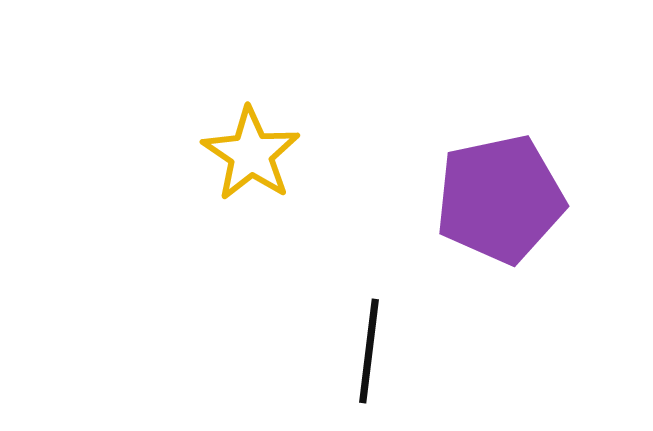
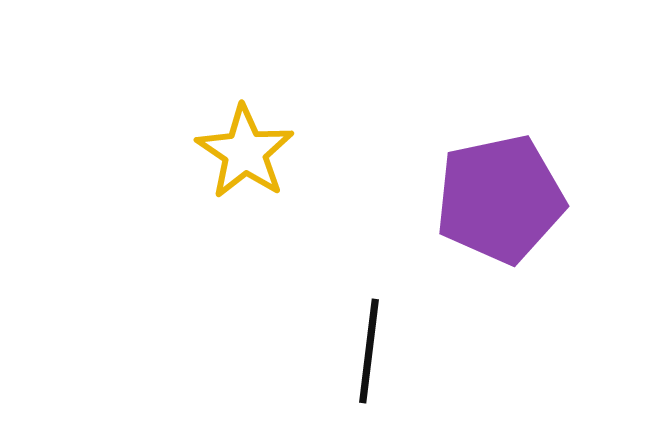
yellow star: moved 6 px left, 2 px up
